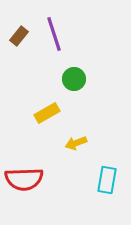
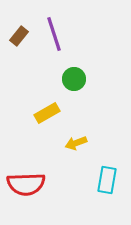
red semicircle: moved 2 px right, 5 px down
